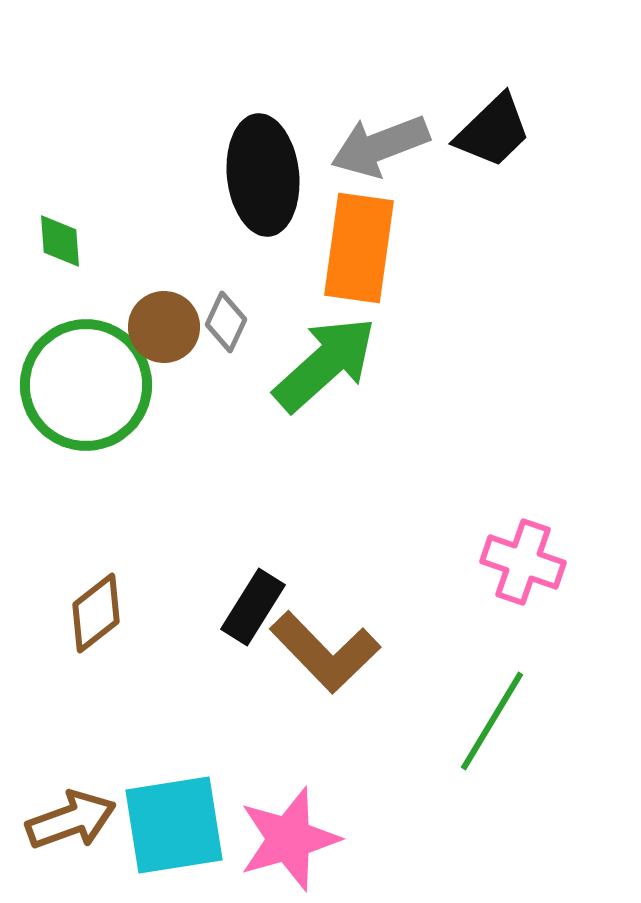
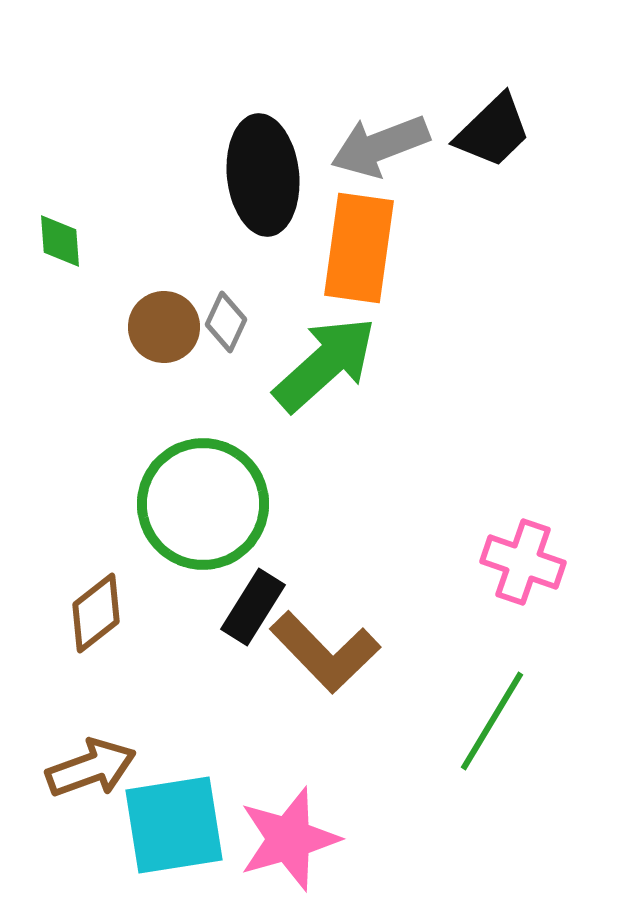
green circle: moved 117 px right, 119 px down
brown arrow: moved 20 px right, 52 px up
